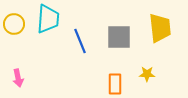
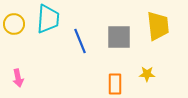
yellow trapezoid: moved 2 px left, 2 px up
